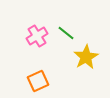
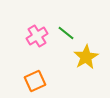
orange square: moved 3 px left
